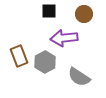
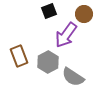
black square: rotated 21 degrees counterclockwise
purple arrow: moved 2 px right, 3 px up; rotated 48 degrees counterclockwise
gray hexagon: moved 3 px right
gray semicircle: moved 6 px left
